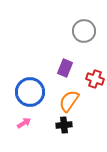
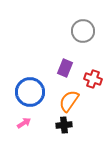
gray circle: moved 1 px left
red cross: moved 2 px left
